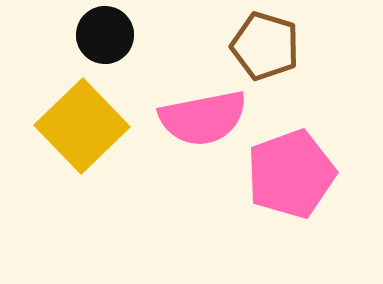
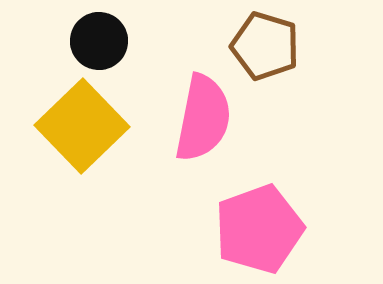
black circle: moved 6 px left, 6 px down
pink semicircle: rotated 68 degrees counterclockwise
pink pentagon: moved 32 px left, 55 px down
